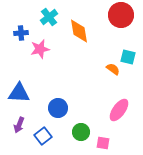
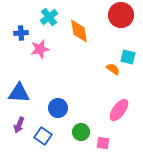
blue square: rotated 18 degrees counterclockwise
